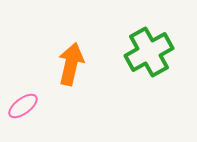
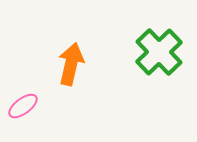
green cross: moved 10 px right; rotated 15 degrees counterclockwise
